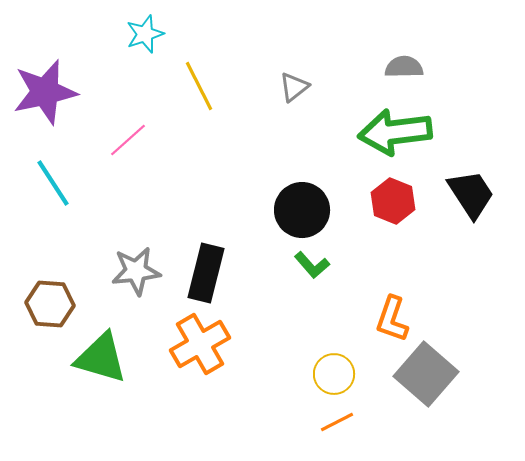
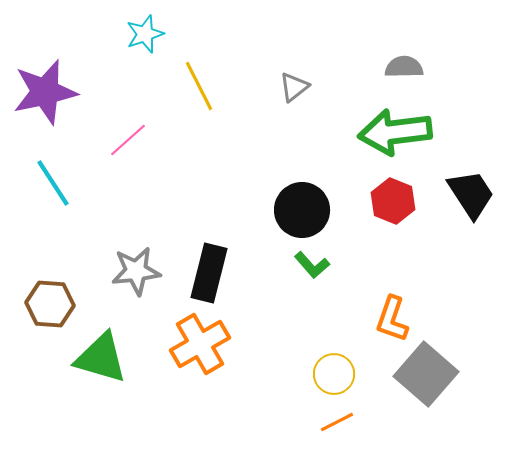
black rectangle: moved 3 px right
